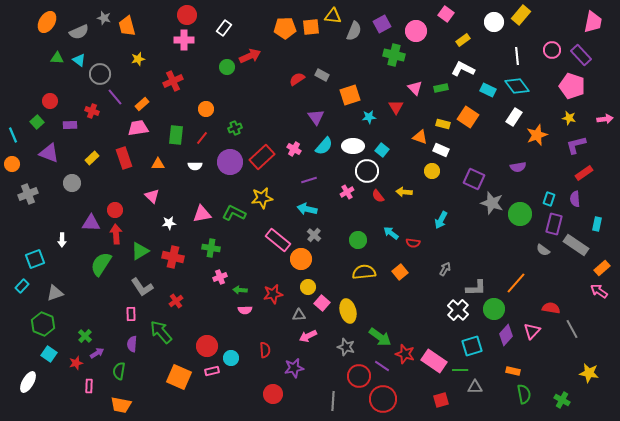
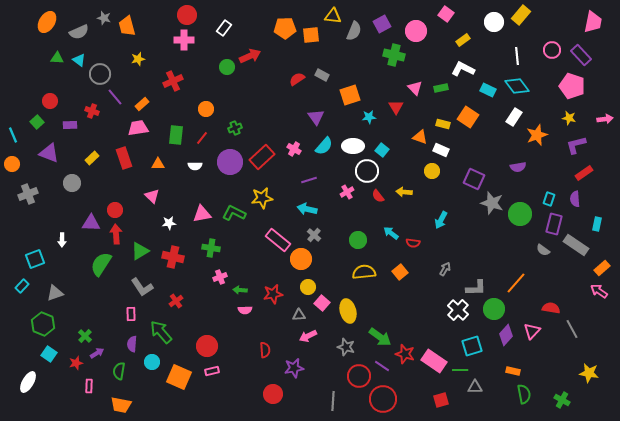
orange square at (311, 27): moved 8 px down
cyan circle at (231, 358): moved 79 px left, 4 px down
